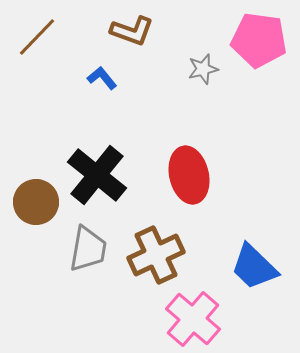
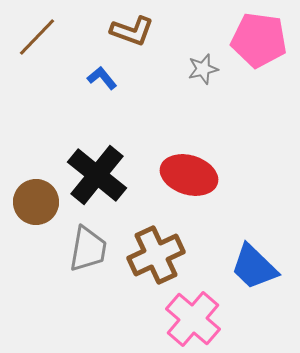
red ellipse: rotated 60 degrees counterclockwise
